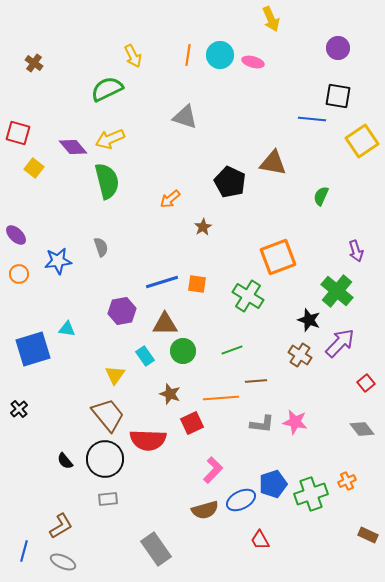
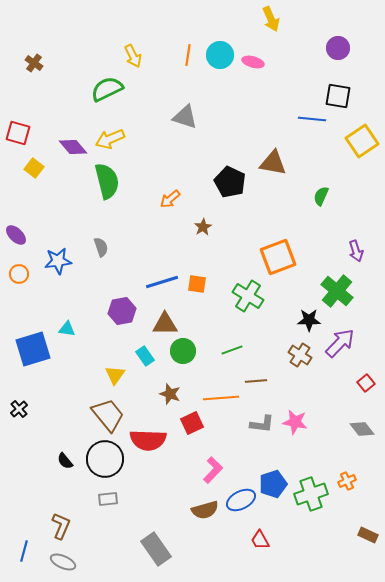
black star at (309, 320): rotated 20 degrees counterclockwise
brown L-shape at (61, 526): rotated 36 degrees counterclockwise
